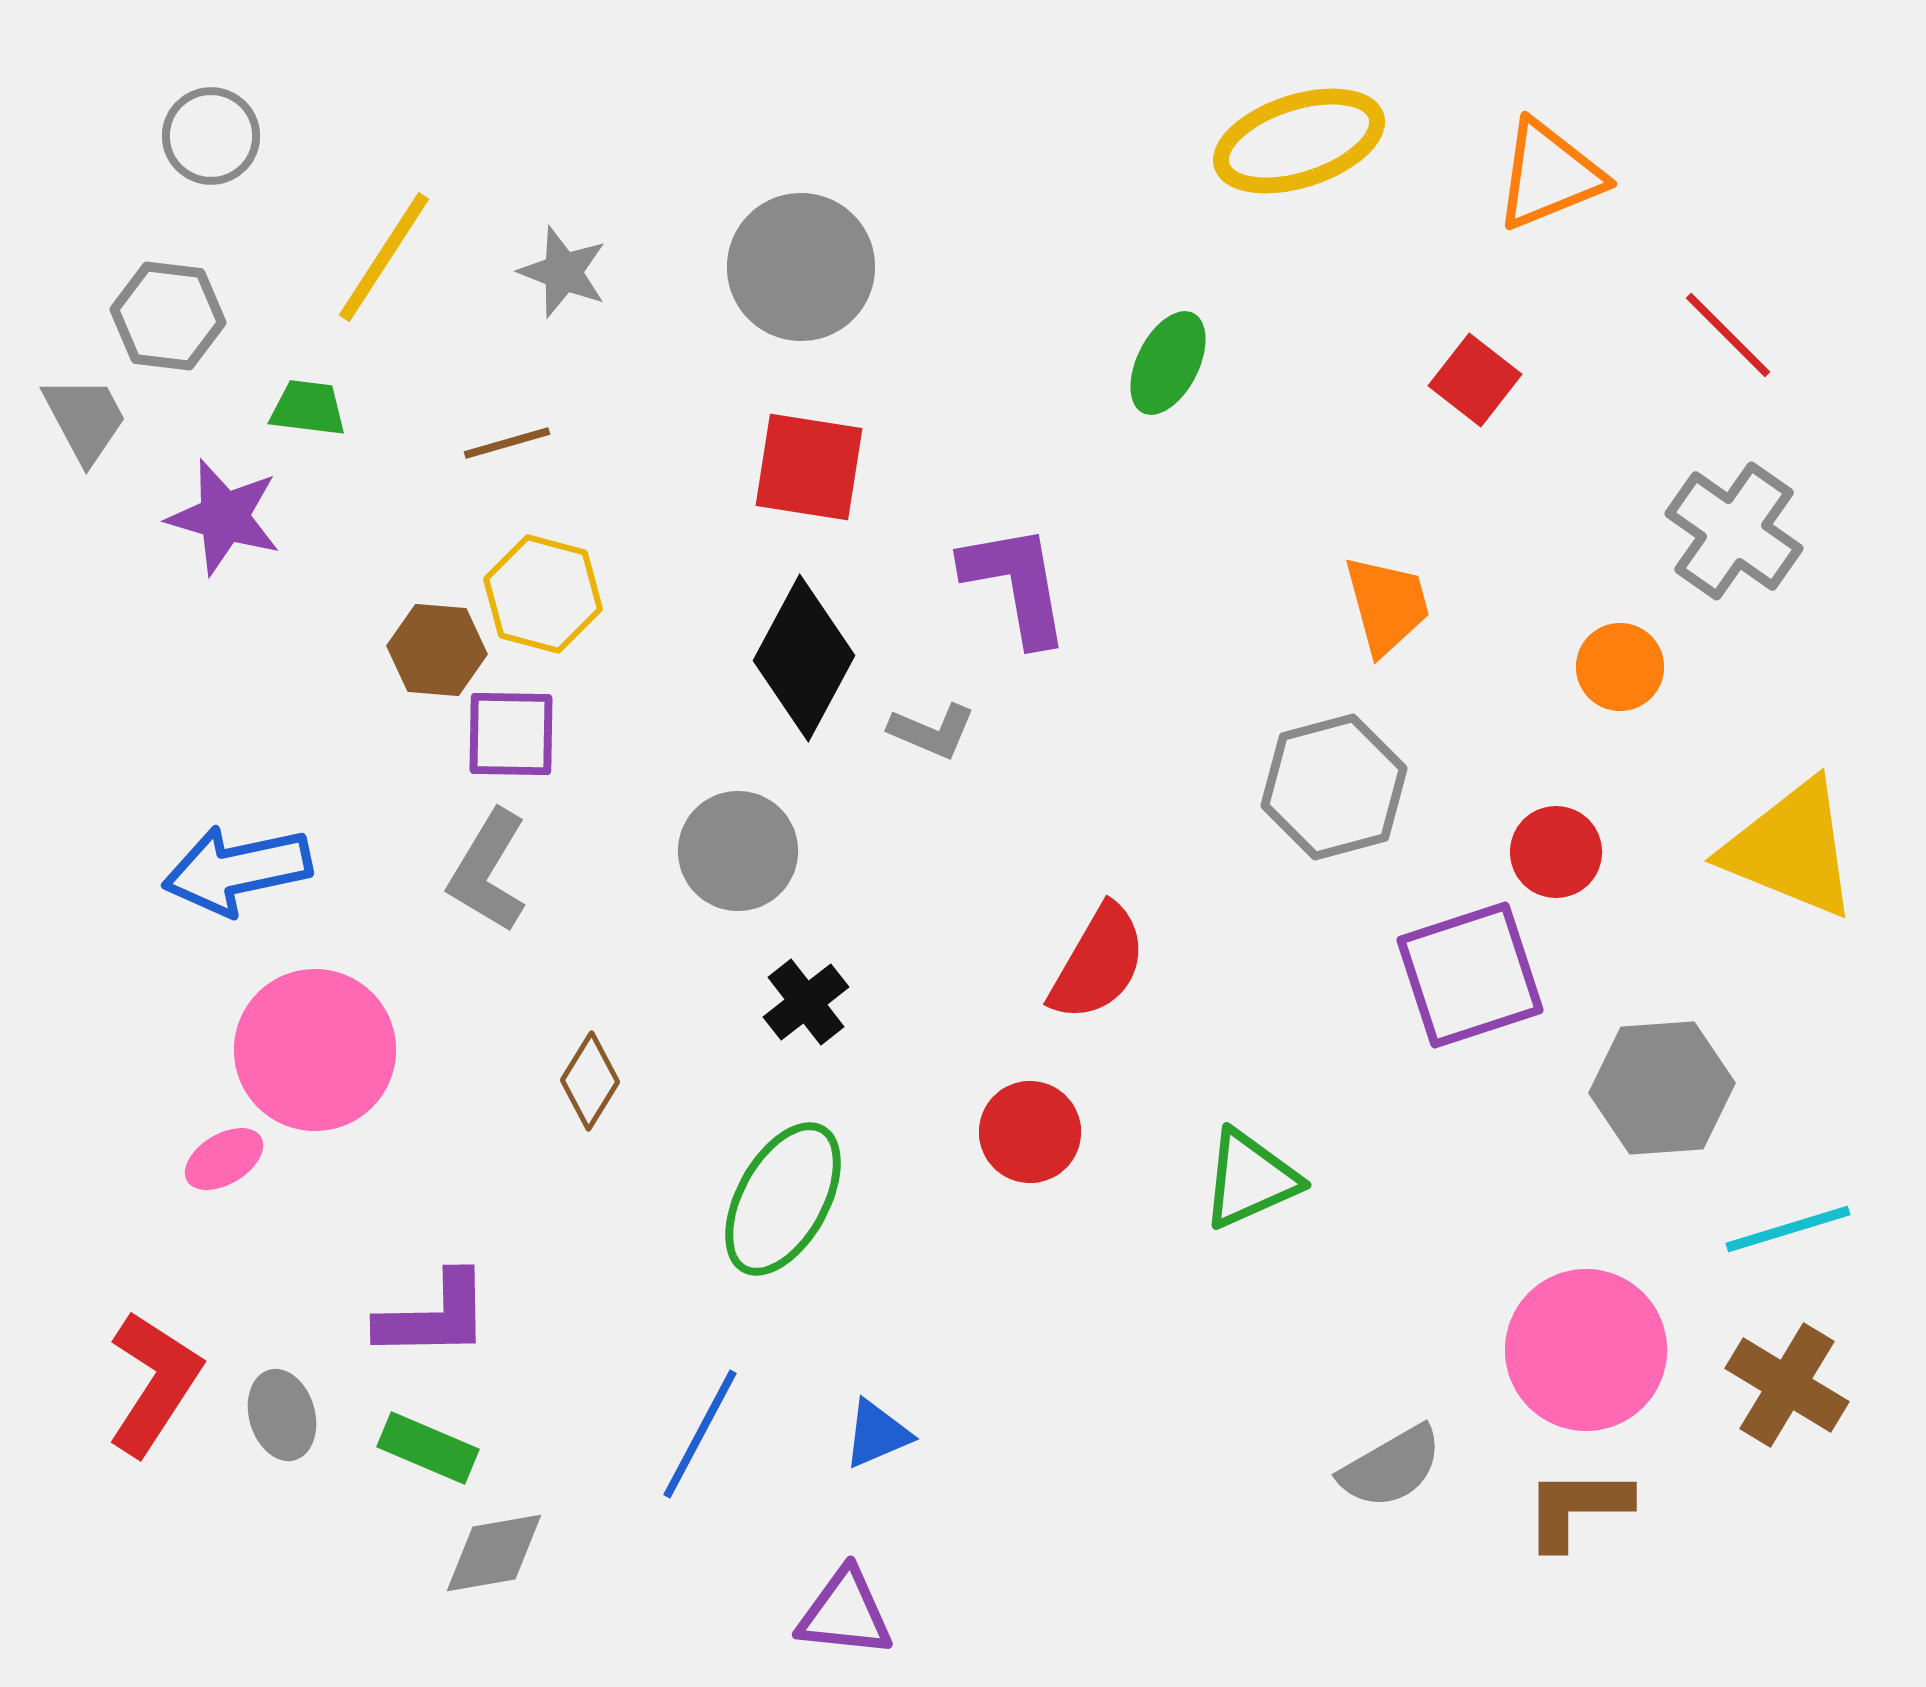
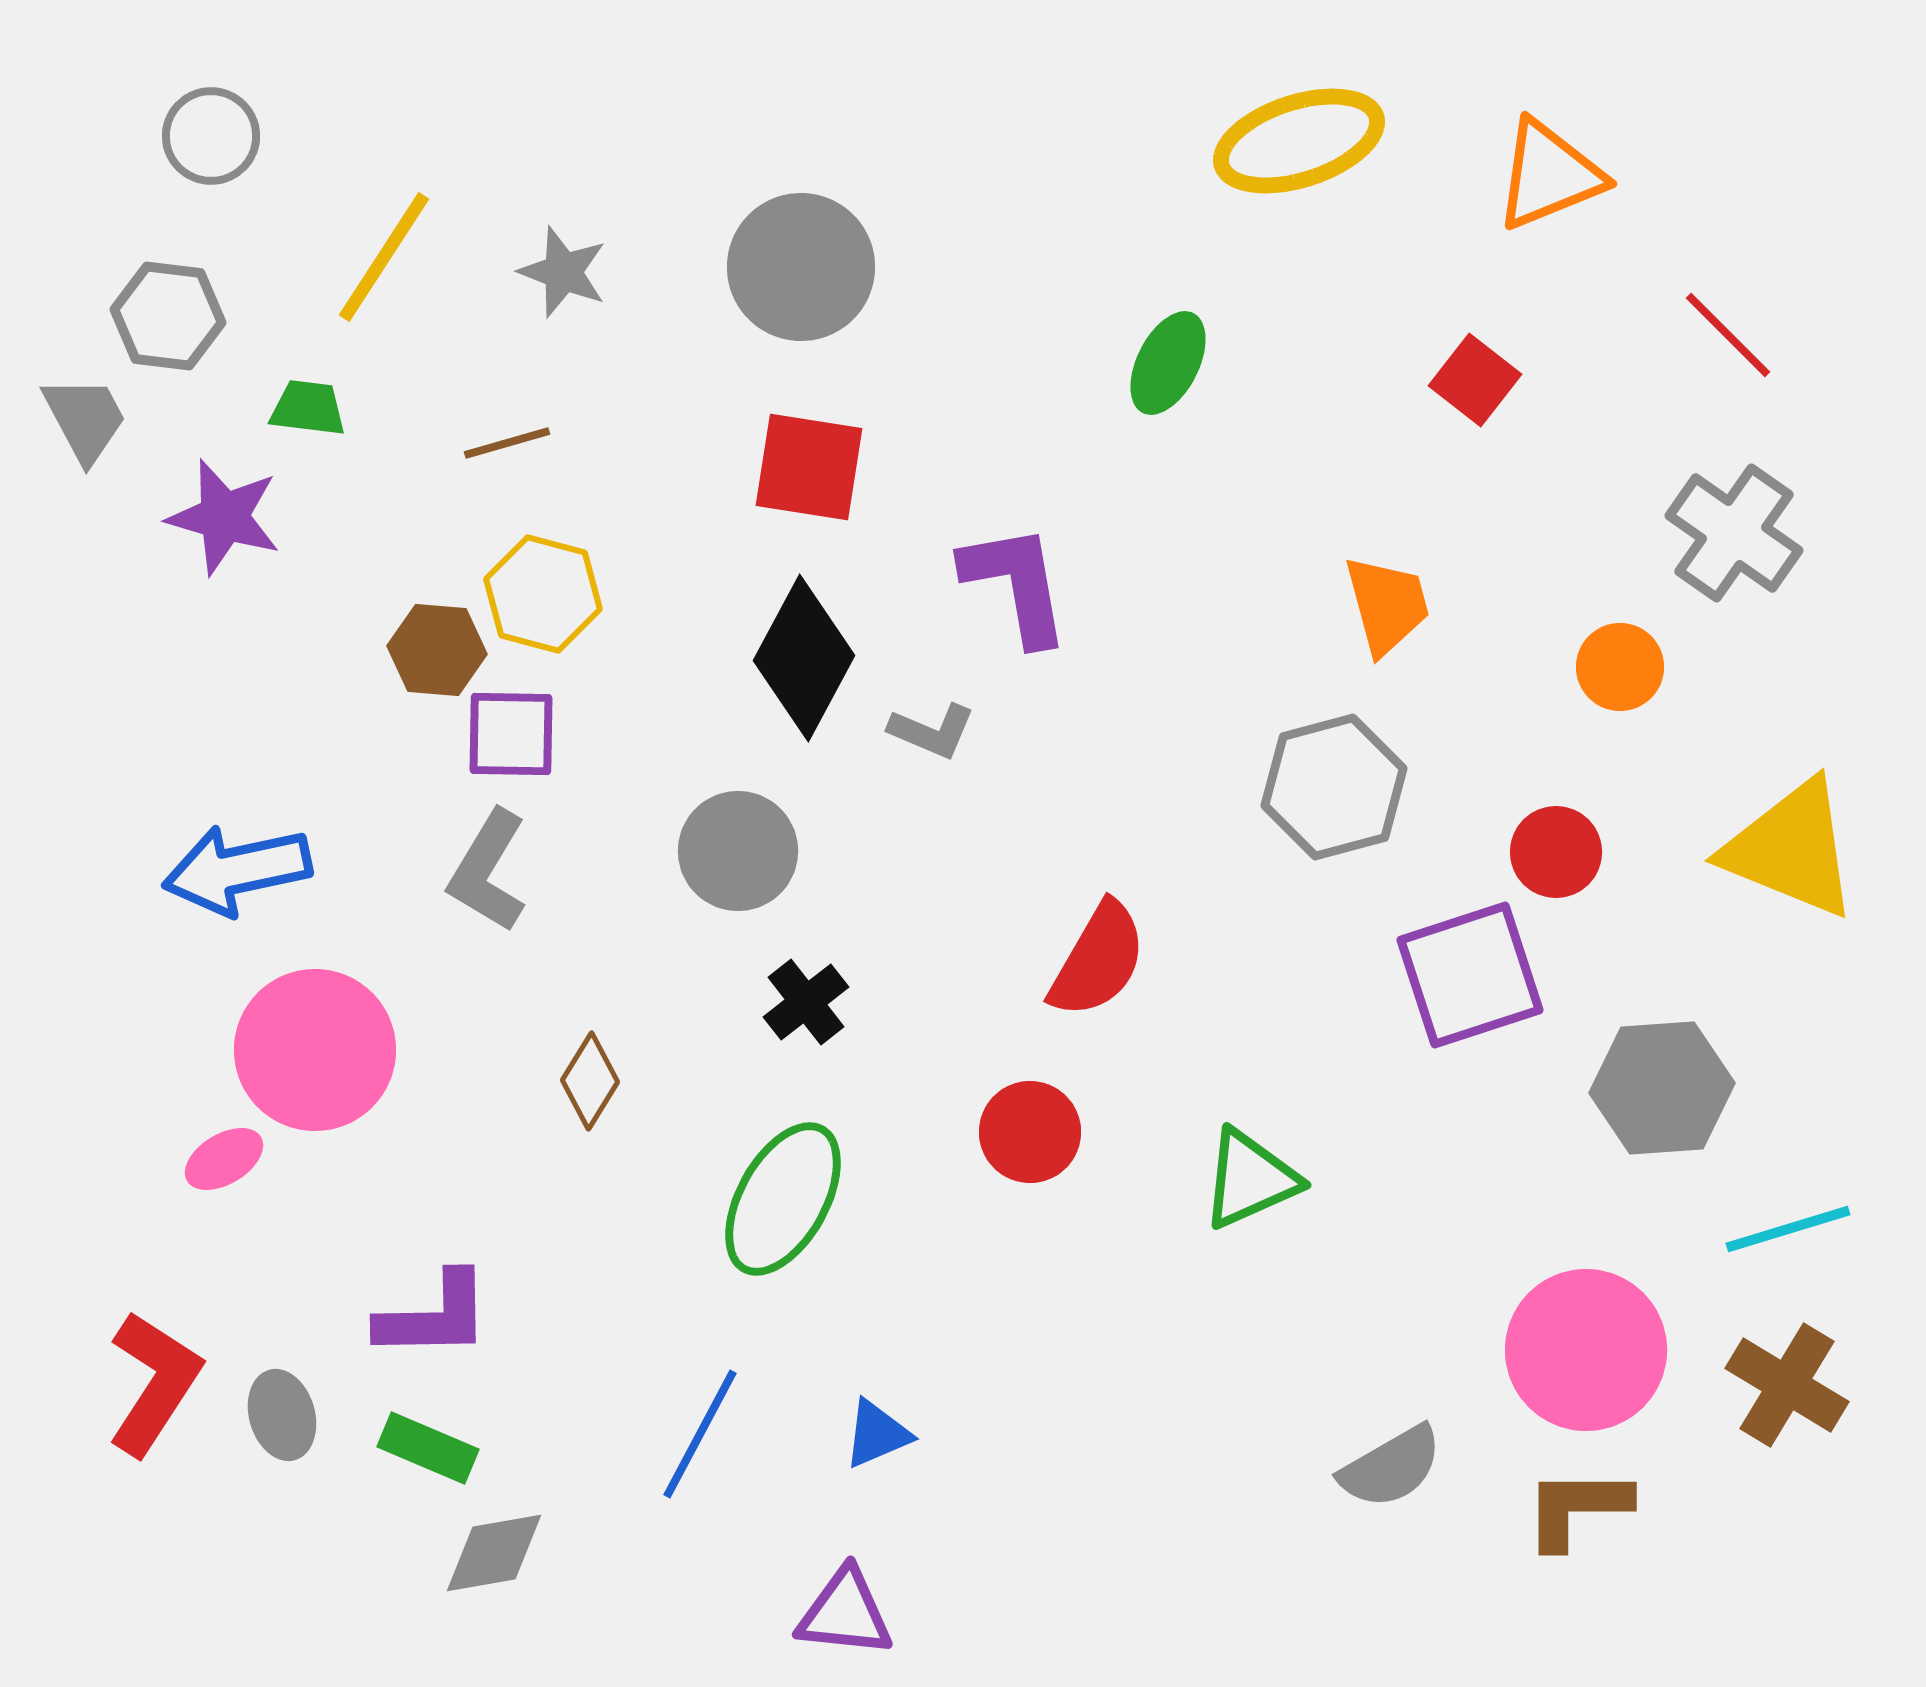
gray cross at (1734, 531): moved 2 px down
red semicircle at (1098, 963): moved 3 px up
